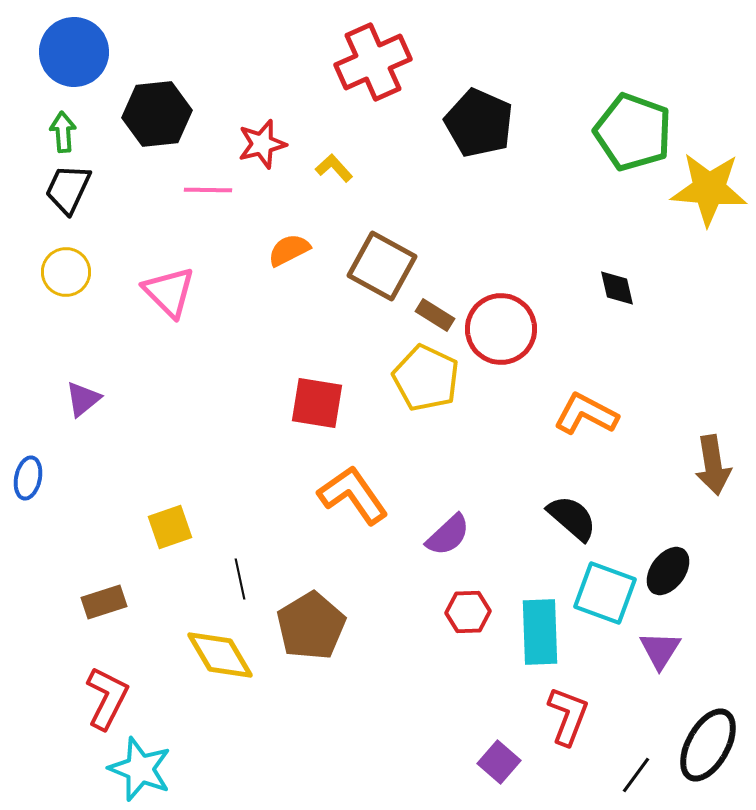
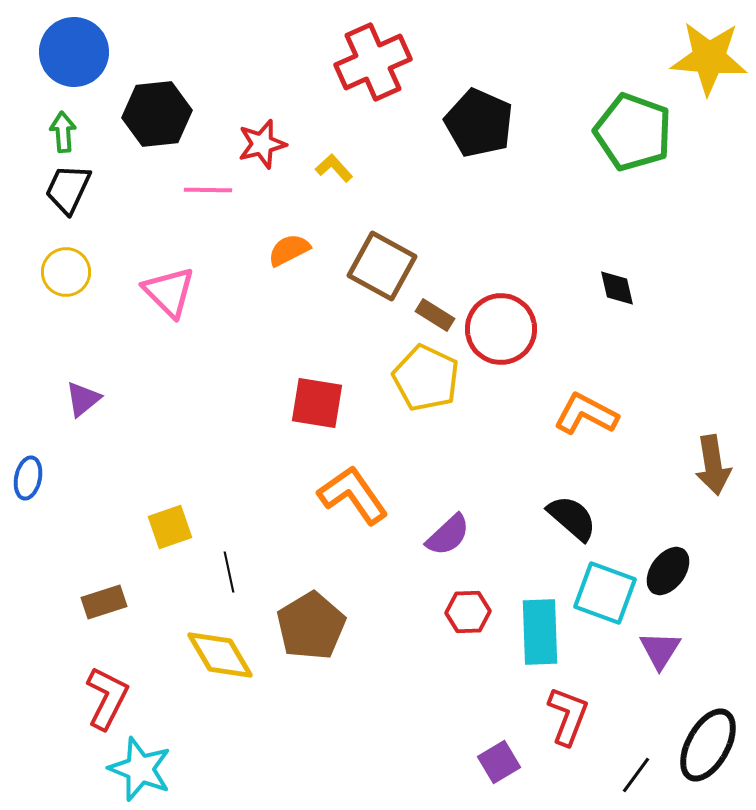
yellow star at (709, 189): moved 131 px up
black line at (240, 579): moved 11 px left, 7 px up
purple square at (499, 762): rotated 18 degrees clockwise
